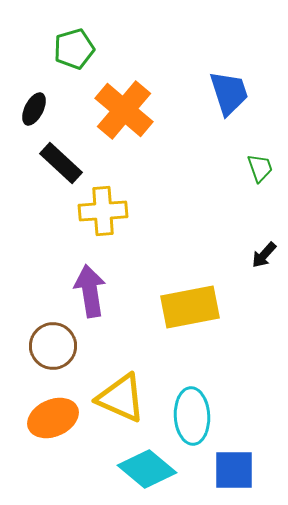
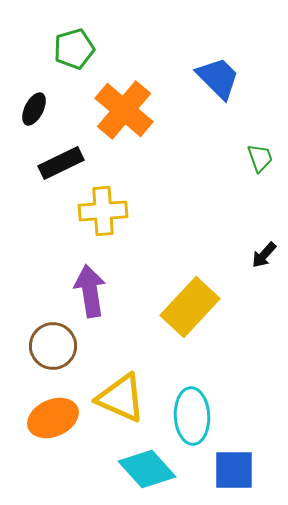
blue trapezoid: moved 11 px left, 15 px up; rotated 27 degrees counterclockwise
black rectangle: rotated 69 degrees counterclockwise
green trapezoid: moved 10 px up
yellow rectangle: rotated 36 degrees counterclockwise
cyan diamond: rotated 8 degrees clockwise
